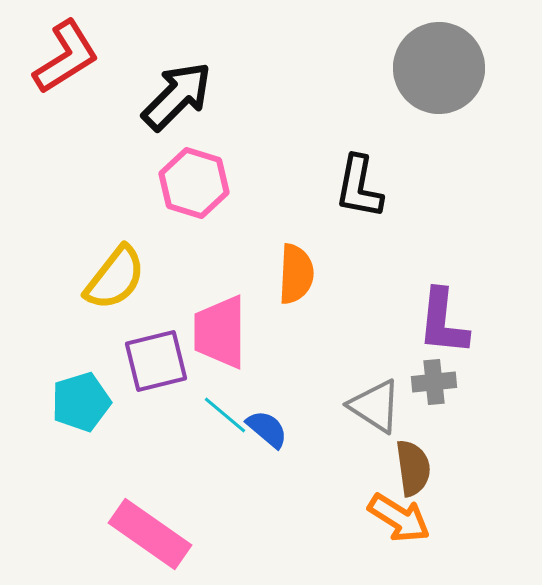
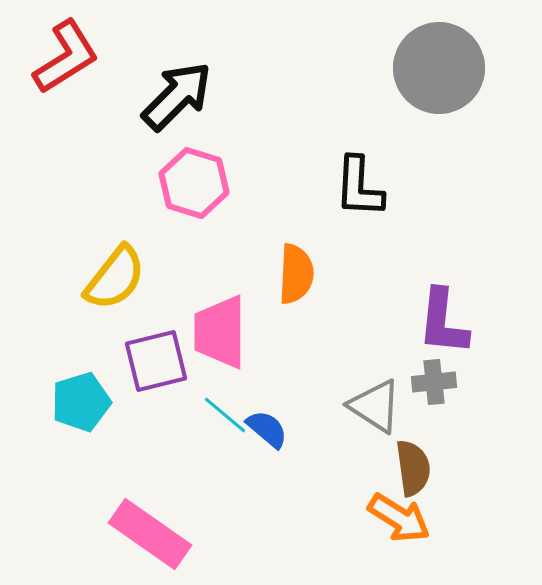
black L-shape: rotated 8 degrees counterclockwise
